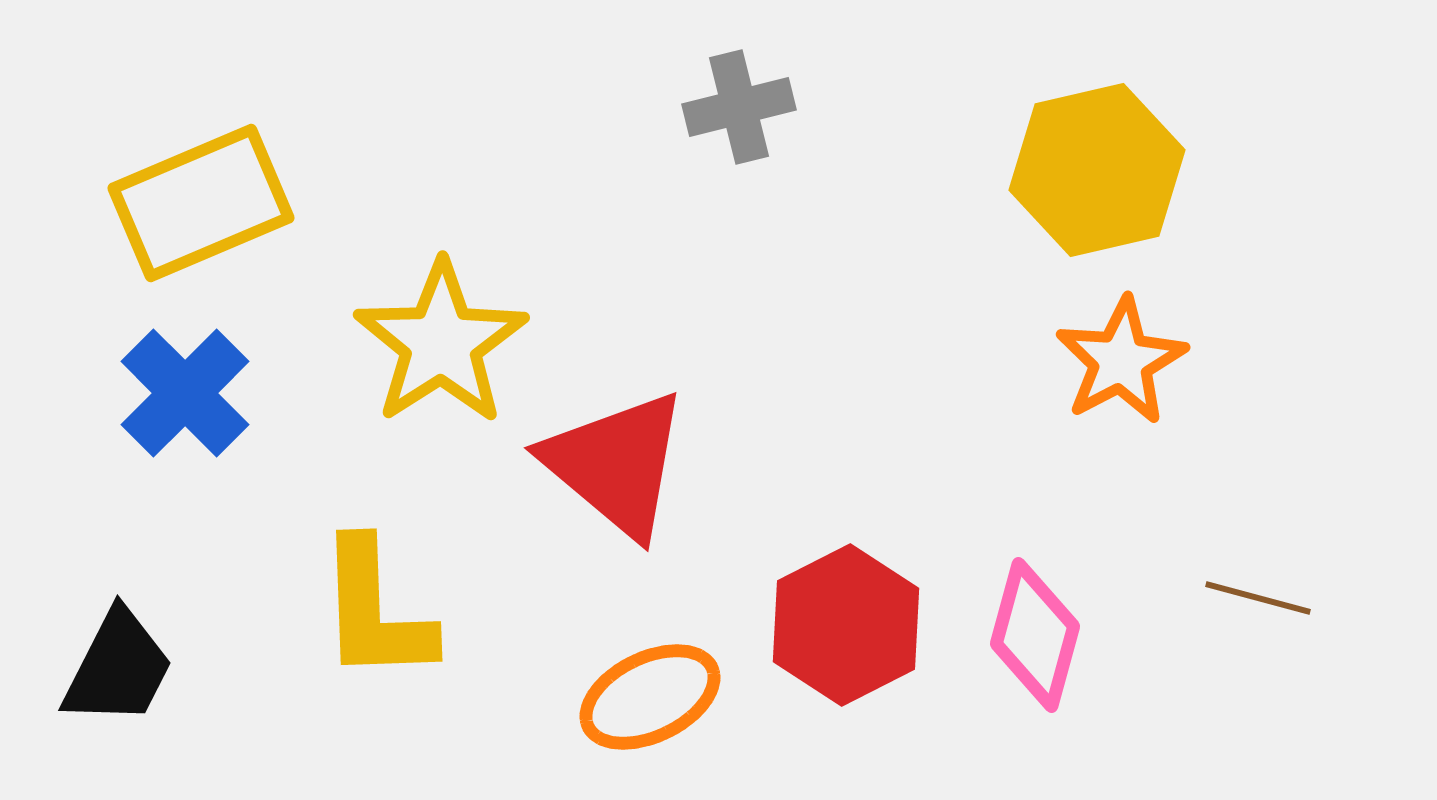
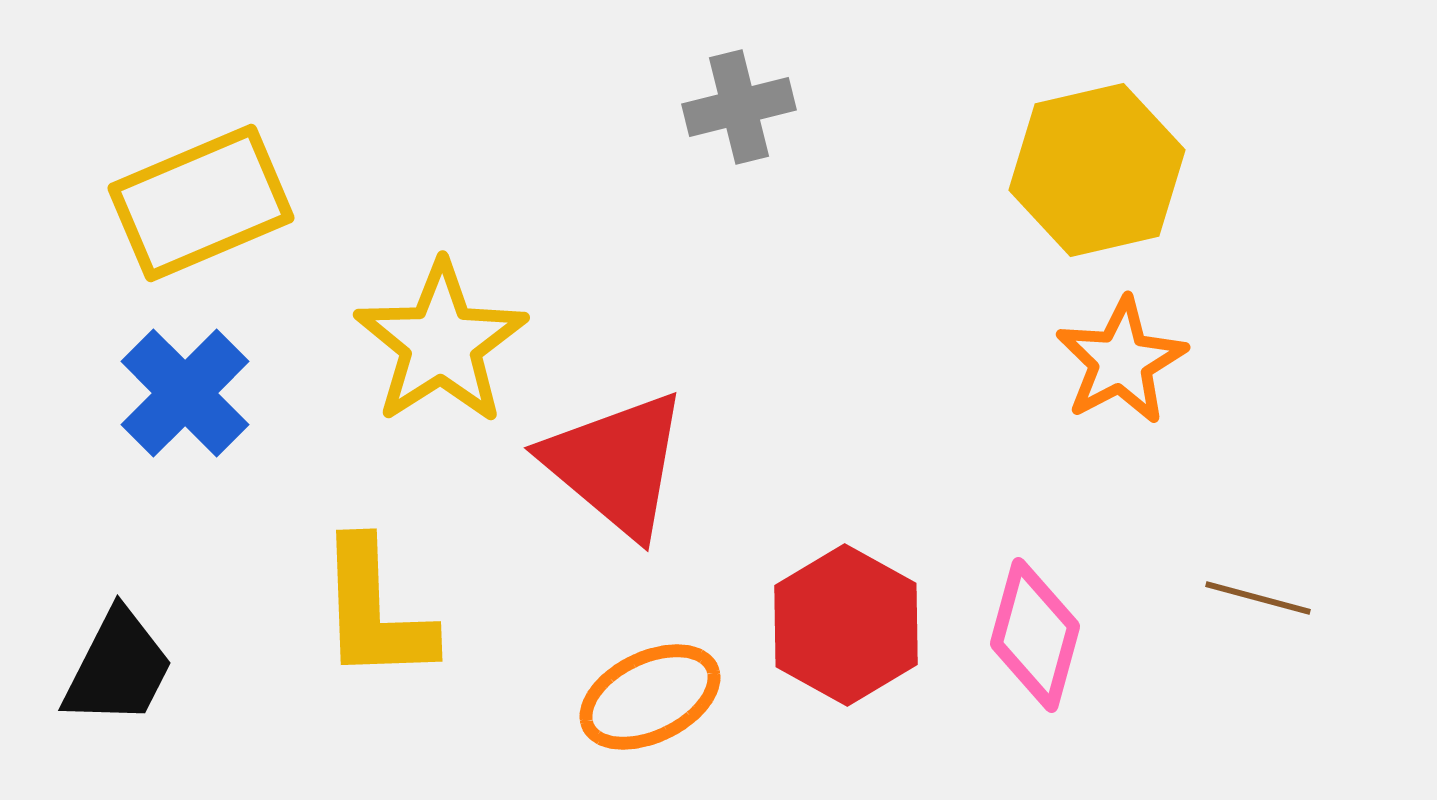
red hexagon: rotated 4 degrees counterclockwise
